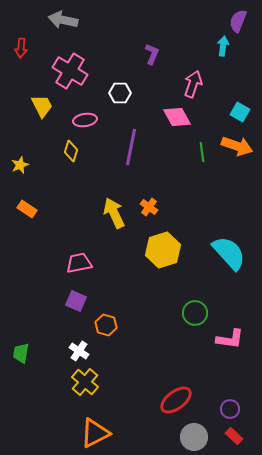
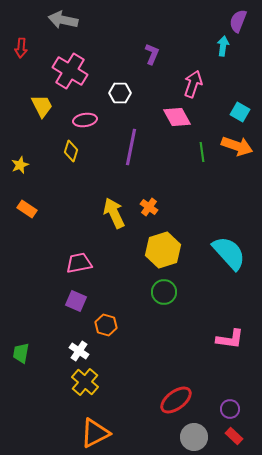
green circle: moved 31 px left, 21 px up
